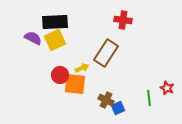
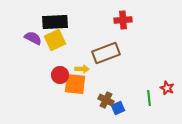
red cross: rotated 12 degrees counterclockwise
brown rectangle: rotated 36 degrees clockwise
yellow arrow: moved 1 px down; rotated 24 degrees clockwise
